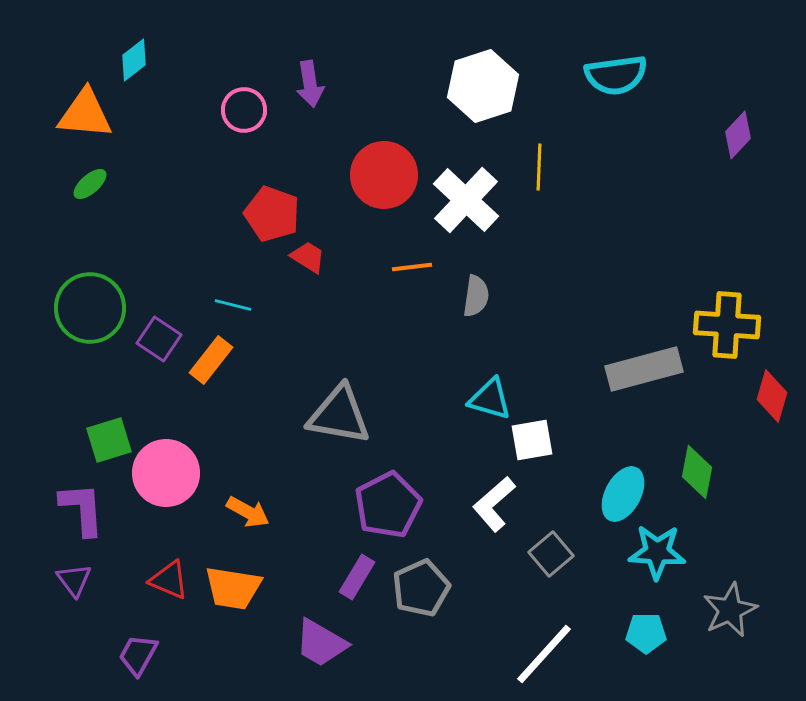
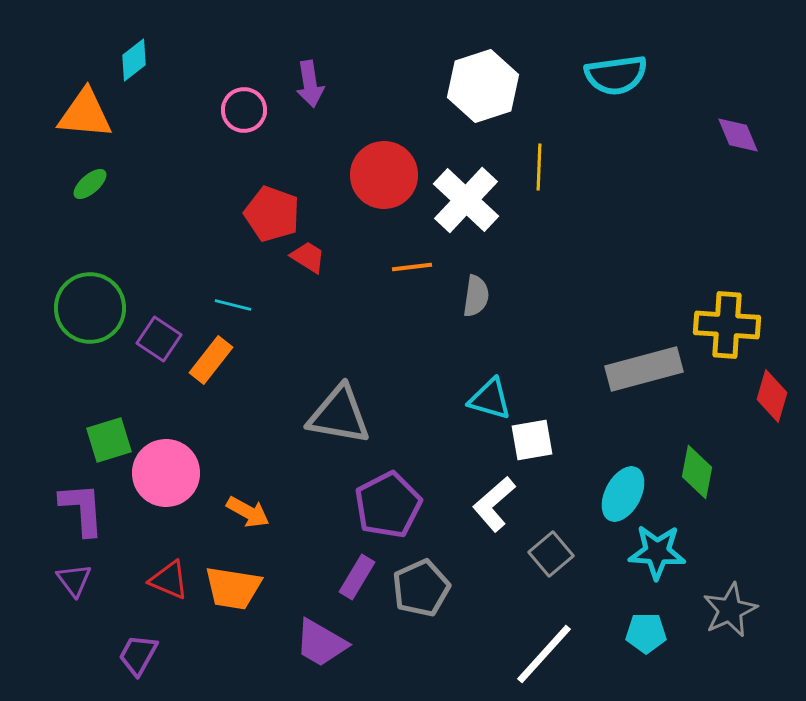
purple diamond at (738, 135): rotated 66 degrees counterclockwise
